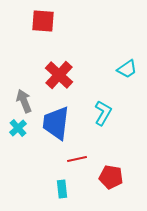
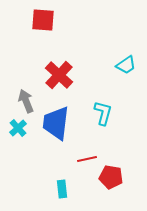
red square: moved 1 px up
cyan trapezoid: moved 1 px left, 4 px up
gray arrow: moved 2 px right
cyan L-shape: rotated 15 degrees counterclockwise
red line: moved 10 px right
